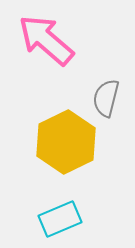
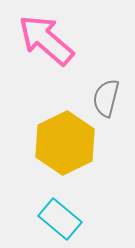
yellow hexagon: moved 1 px left, 1 px down
cyan rectangle: rotated 63 degrees clockwise
